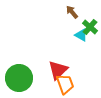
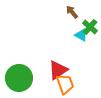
red triangle: rotated 10 degrees clockwise
